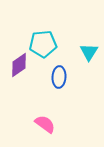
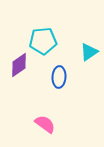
cyan pentagon: moved 3 px up
cyan triangle: rotated 24 degrees clockwise
